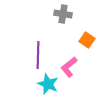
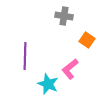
gray cross: moved 1 px right, 2 px down
purple line: moved 13 px left, 1 px down
pink L-shape: moved 1 px right, 2 px down
